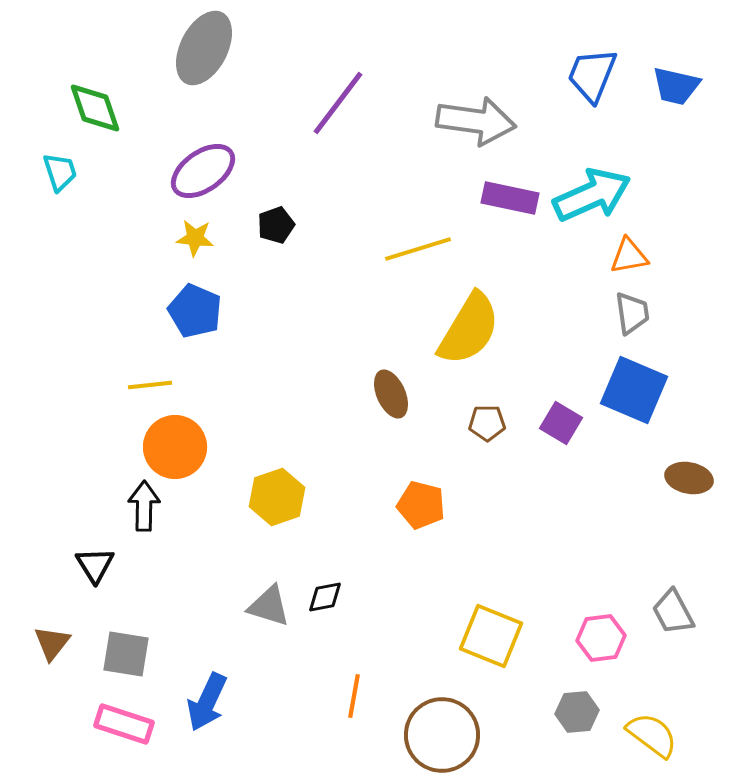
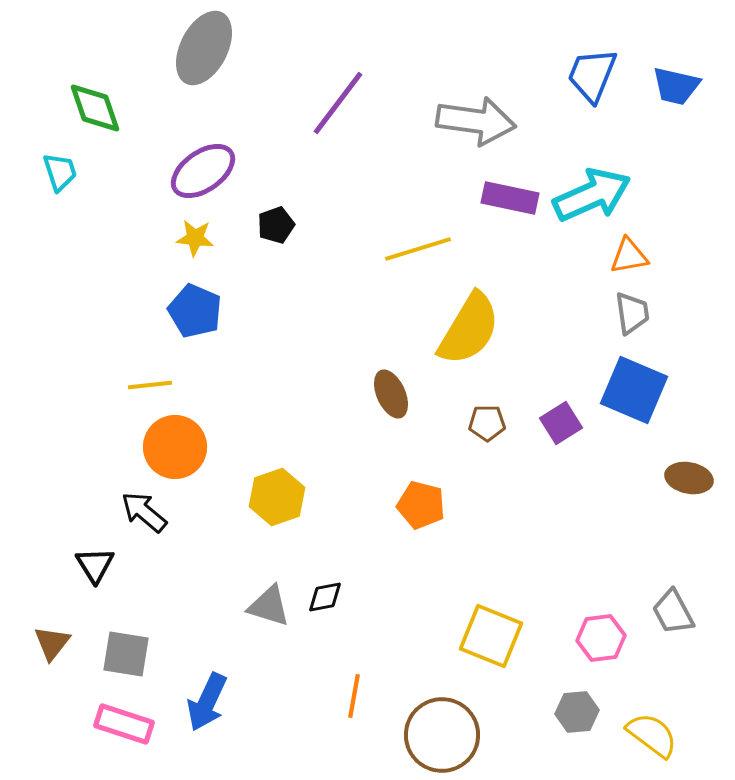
purple square at (561, 423): rotated 27 degrees clockwise
black arrow at (144, 506): moved 6 px down; rotated 51 degrees counterclockwise
